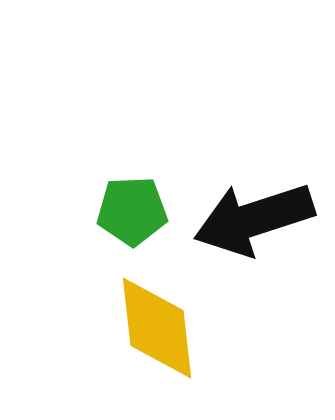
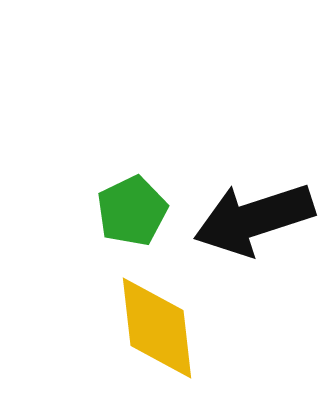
green pentagon: rotated 24 degrees counterclockwise
